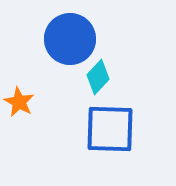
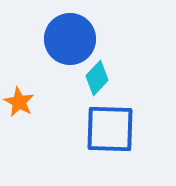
cyan diamond: moved 1 px left, 1 px down
